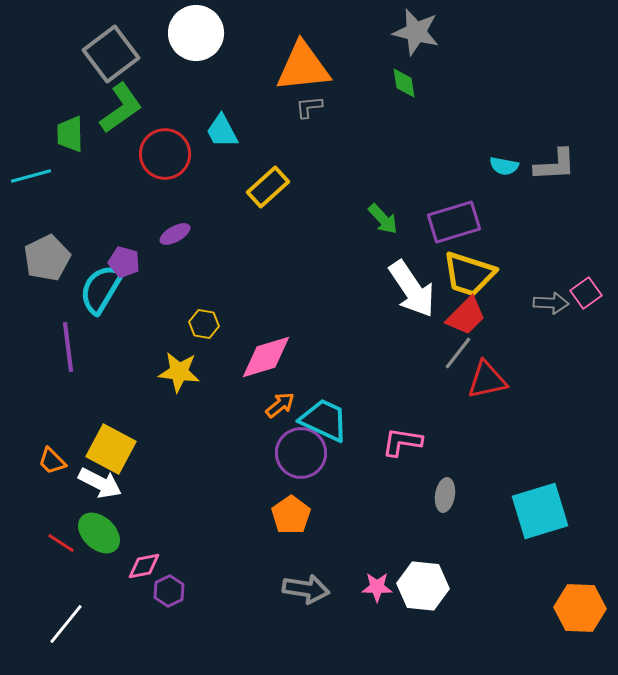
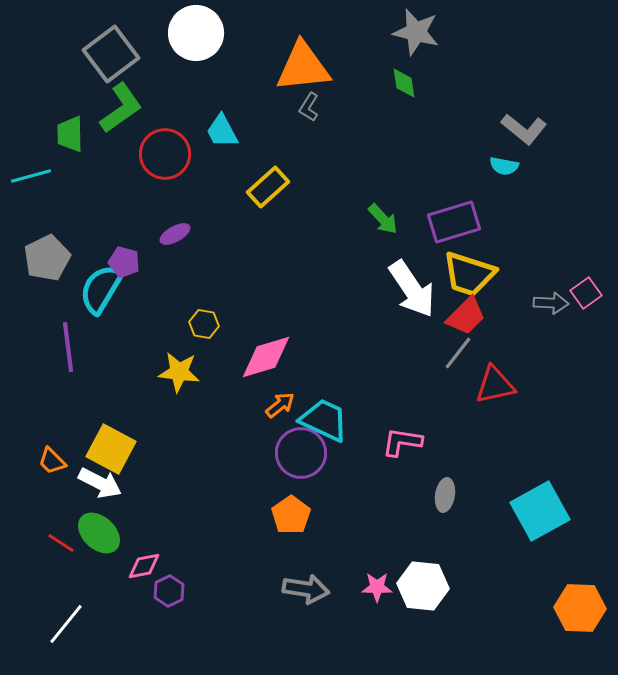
gray L-shape at (309, 107): rotated 52 degrees counterclockwise
gray L-shape at (555, 165): moved 31 px left, 36 px up; rotated 42 degrees clockwise
red triangle at (487, 380): moved 8 px right, 5 px down
cyan square at (540, 511): rotated 12 degrees counterclockwise
